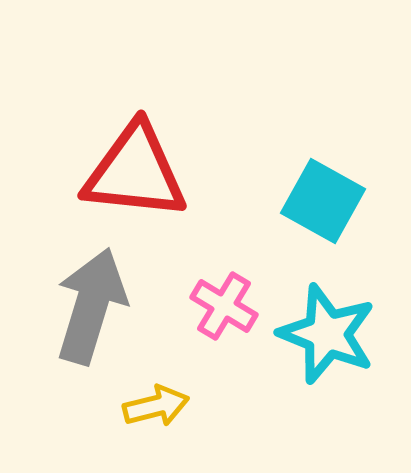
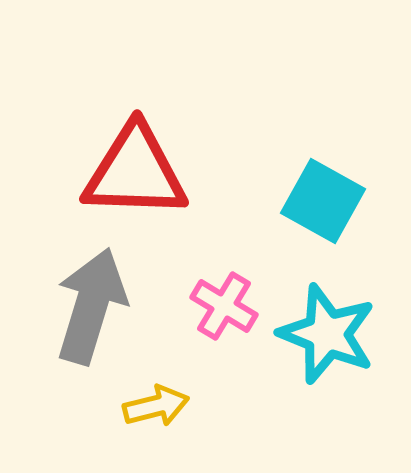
red triangle: rotated 4 degrees counterclockwise
